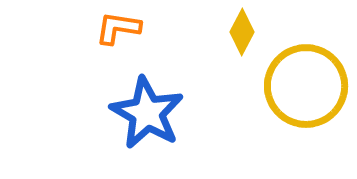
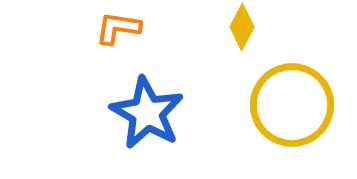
yellow diamond: moved 5 px up
yellow circle: moved 14 px left, 19 px down
